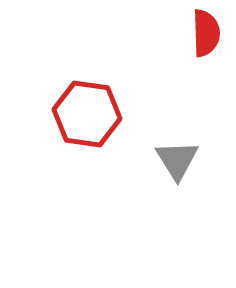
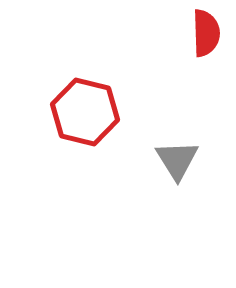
red hexagon: moved 2 px left, 2 px up; rotated 6 degrees clockwise
